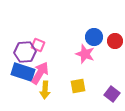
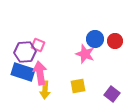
blue circle: moved 1 px right, 2 px down
pink arrow: rotated 40 degrees counterclockwise
